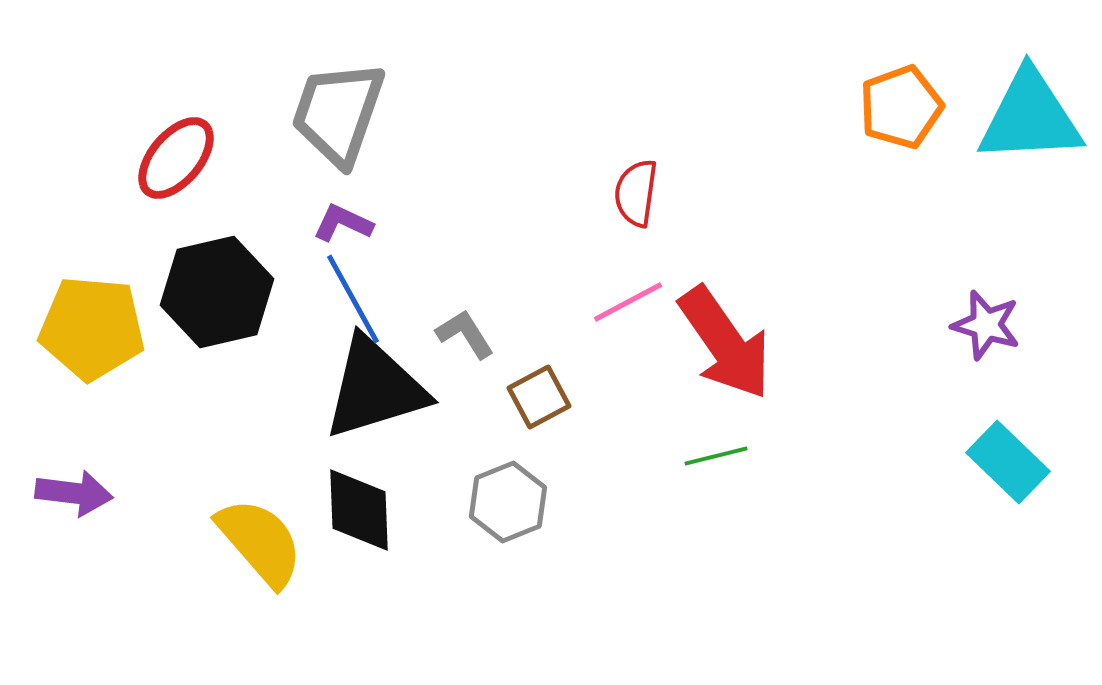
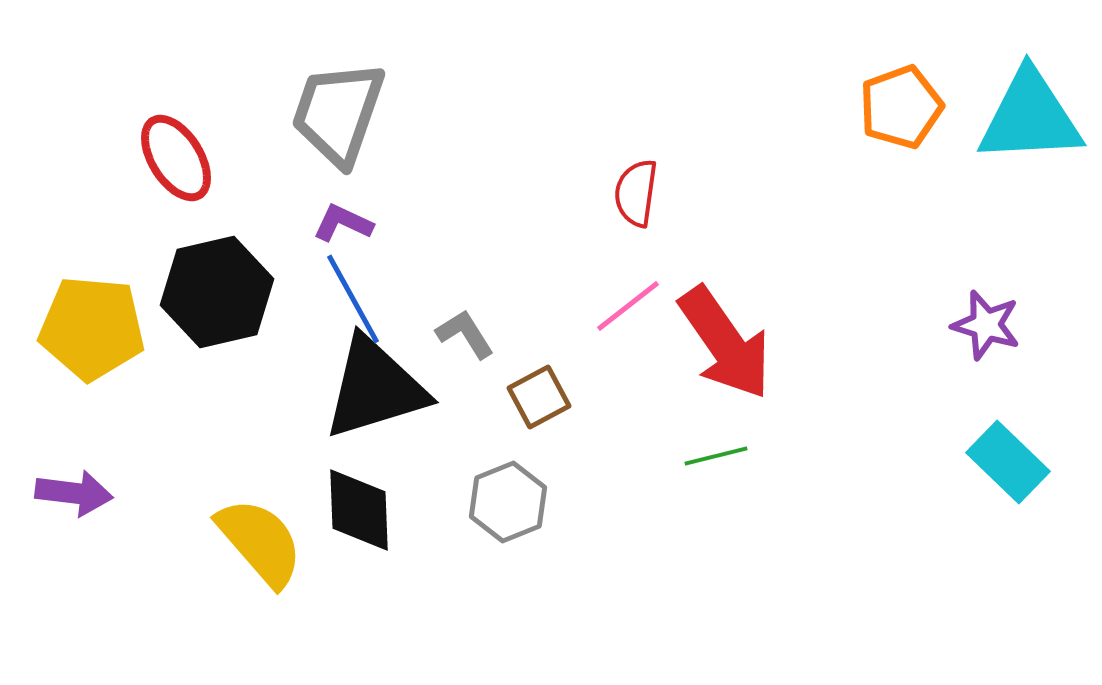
red ellipse: rotated 72 degrees counterclockwise
pink line: moved 4 px down; rotated 10 degrees counterclockwise
